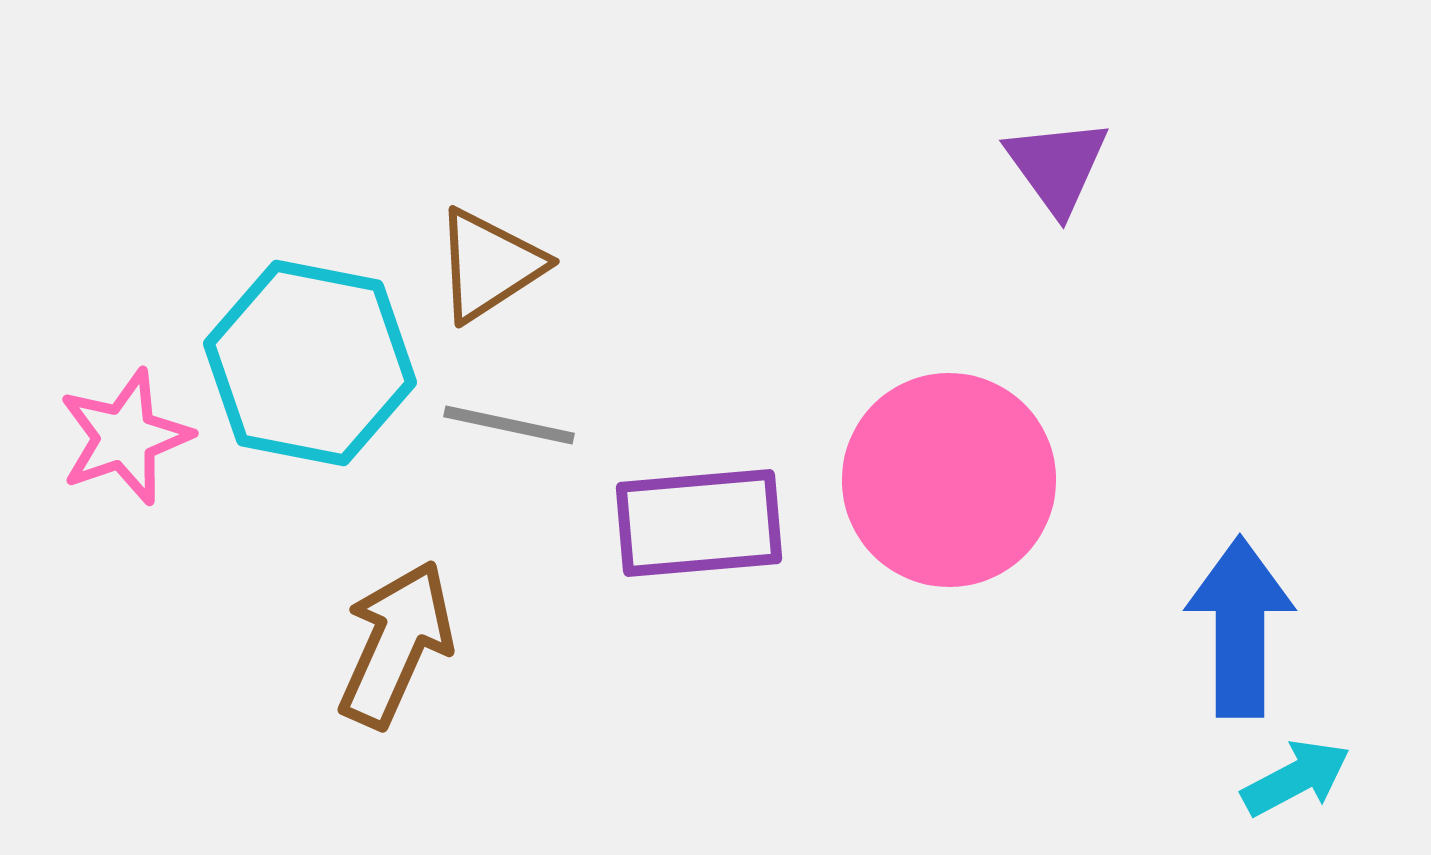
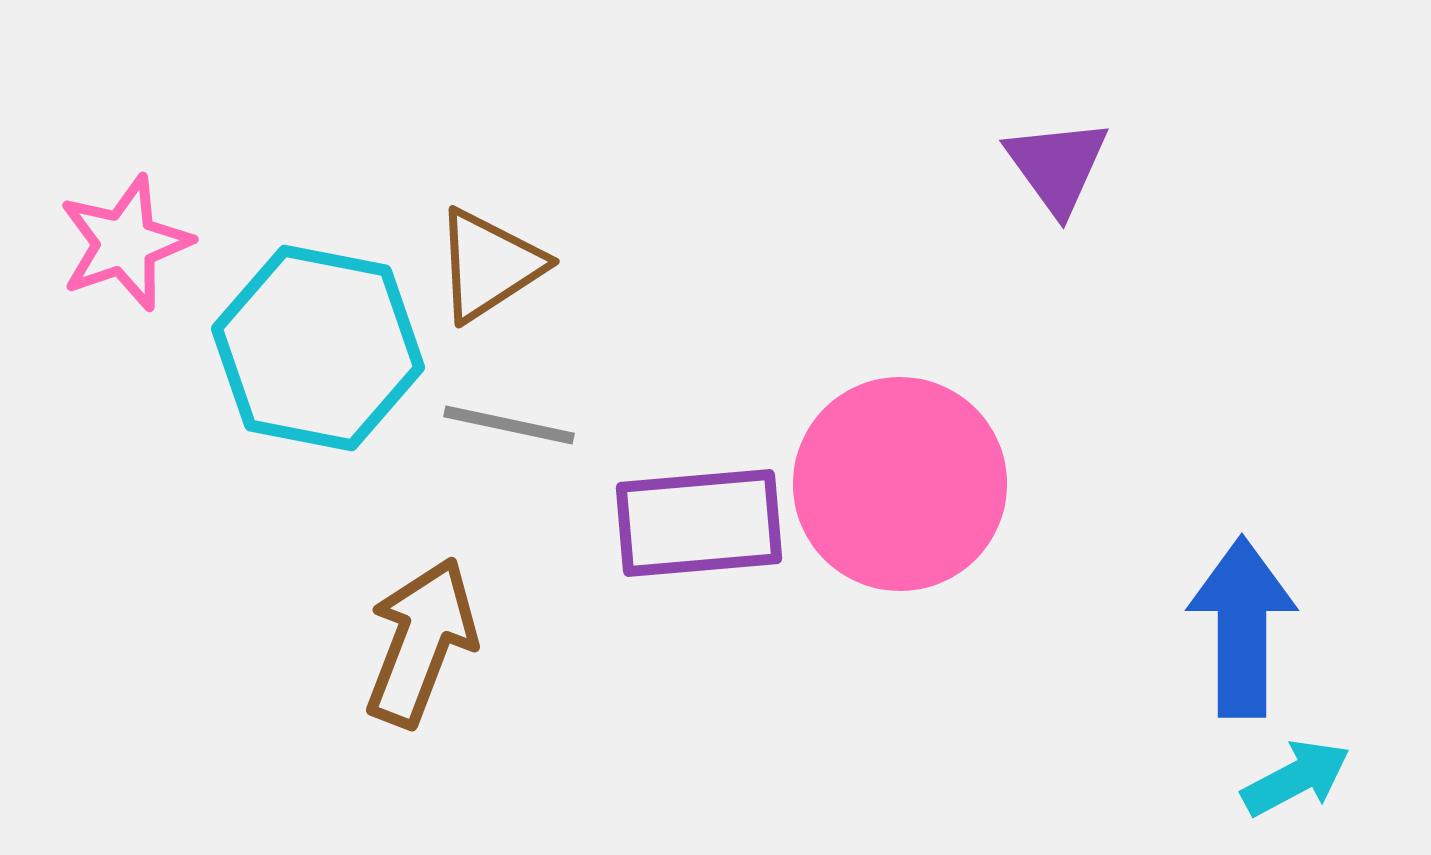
cyan hexagon: moved 8 px right, 15 px up
pink star: moved 194 px up
pink circle: moved 49 px left, 4 px down
blue arrow: moved 2 px right
brown arrow: moved 25 px right, 2 px up; rotated 3 degrees counterclockwise
